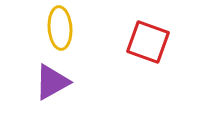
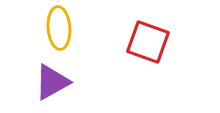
yellow ellipse: moved 1 px left
